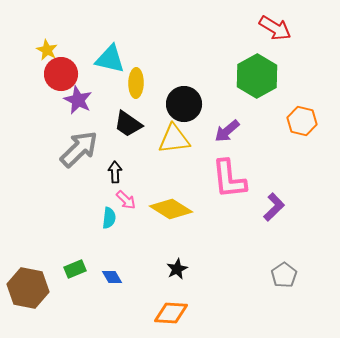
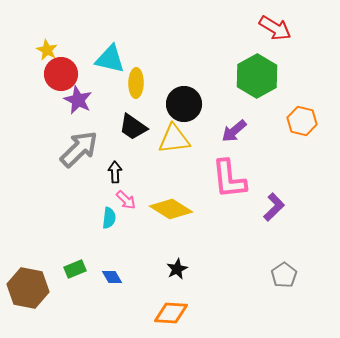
black trapezoid: moved 5 px right, 3 px down
purple arrow: moved 7 px right
